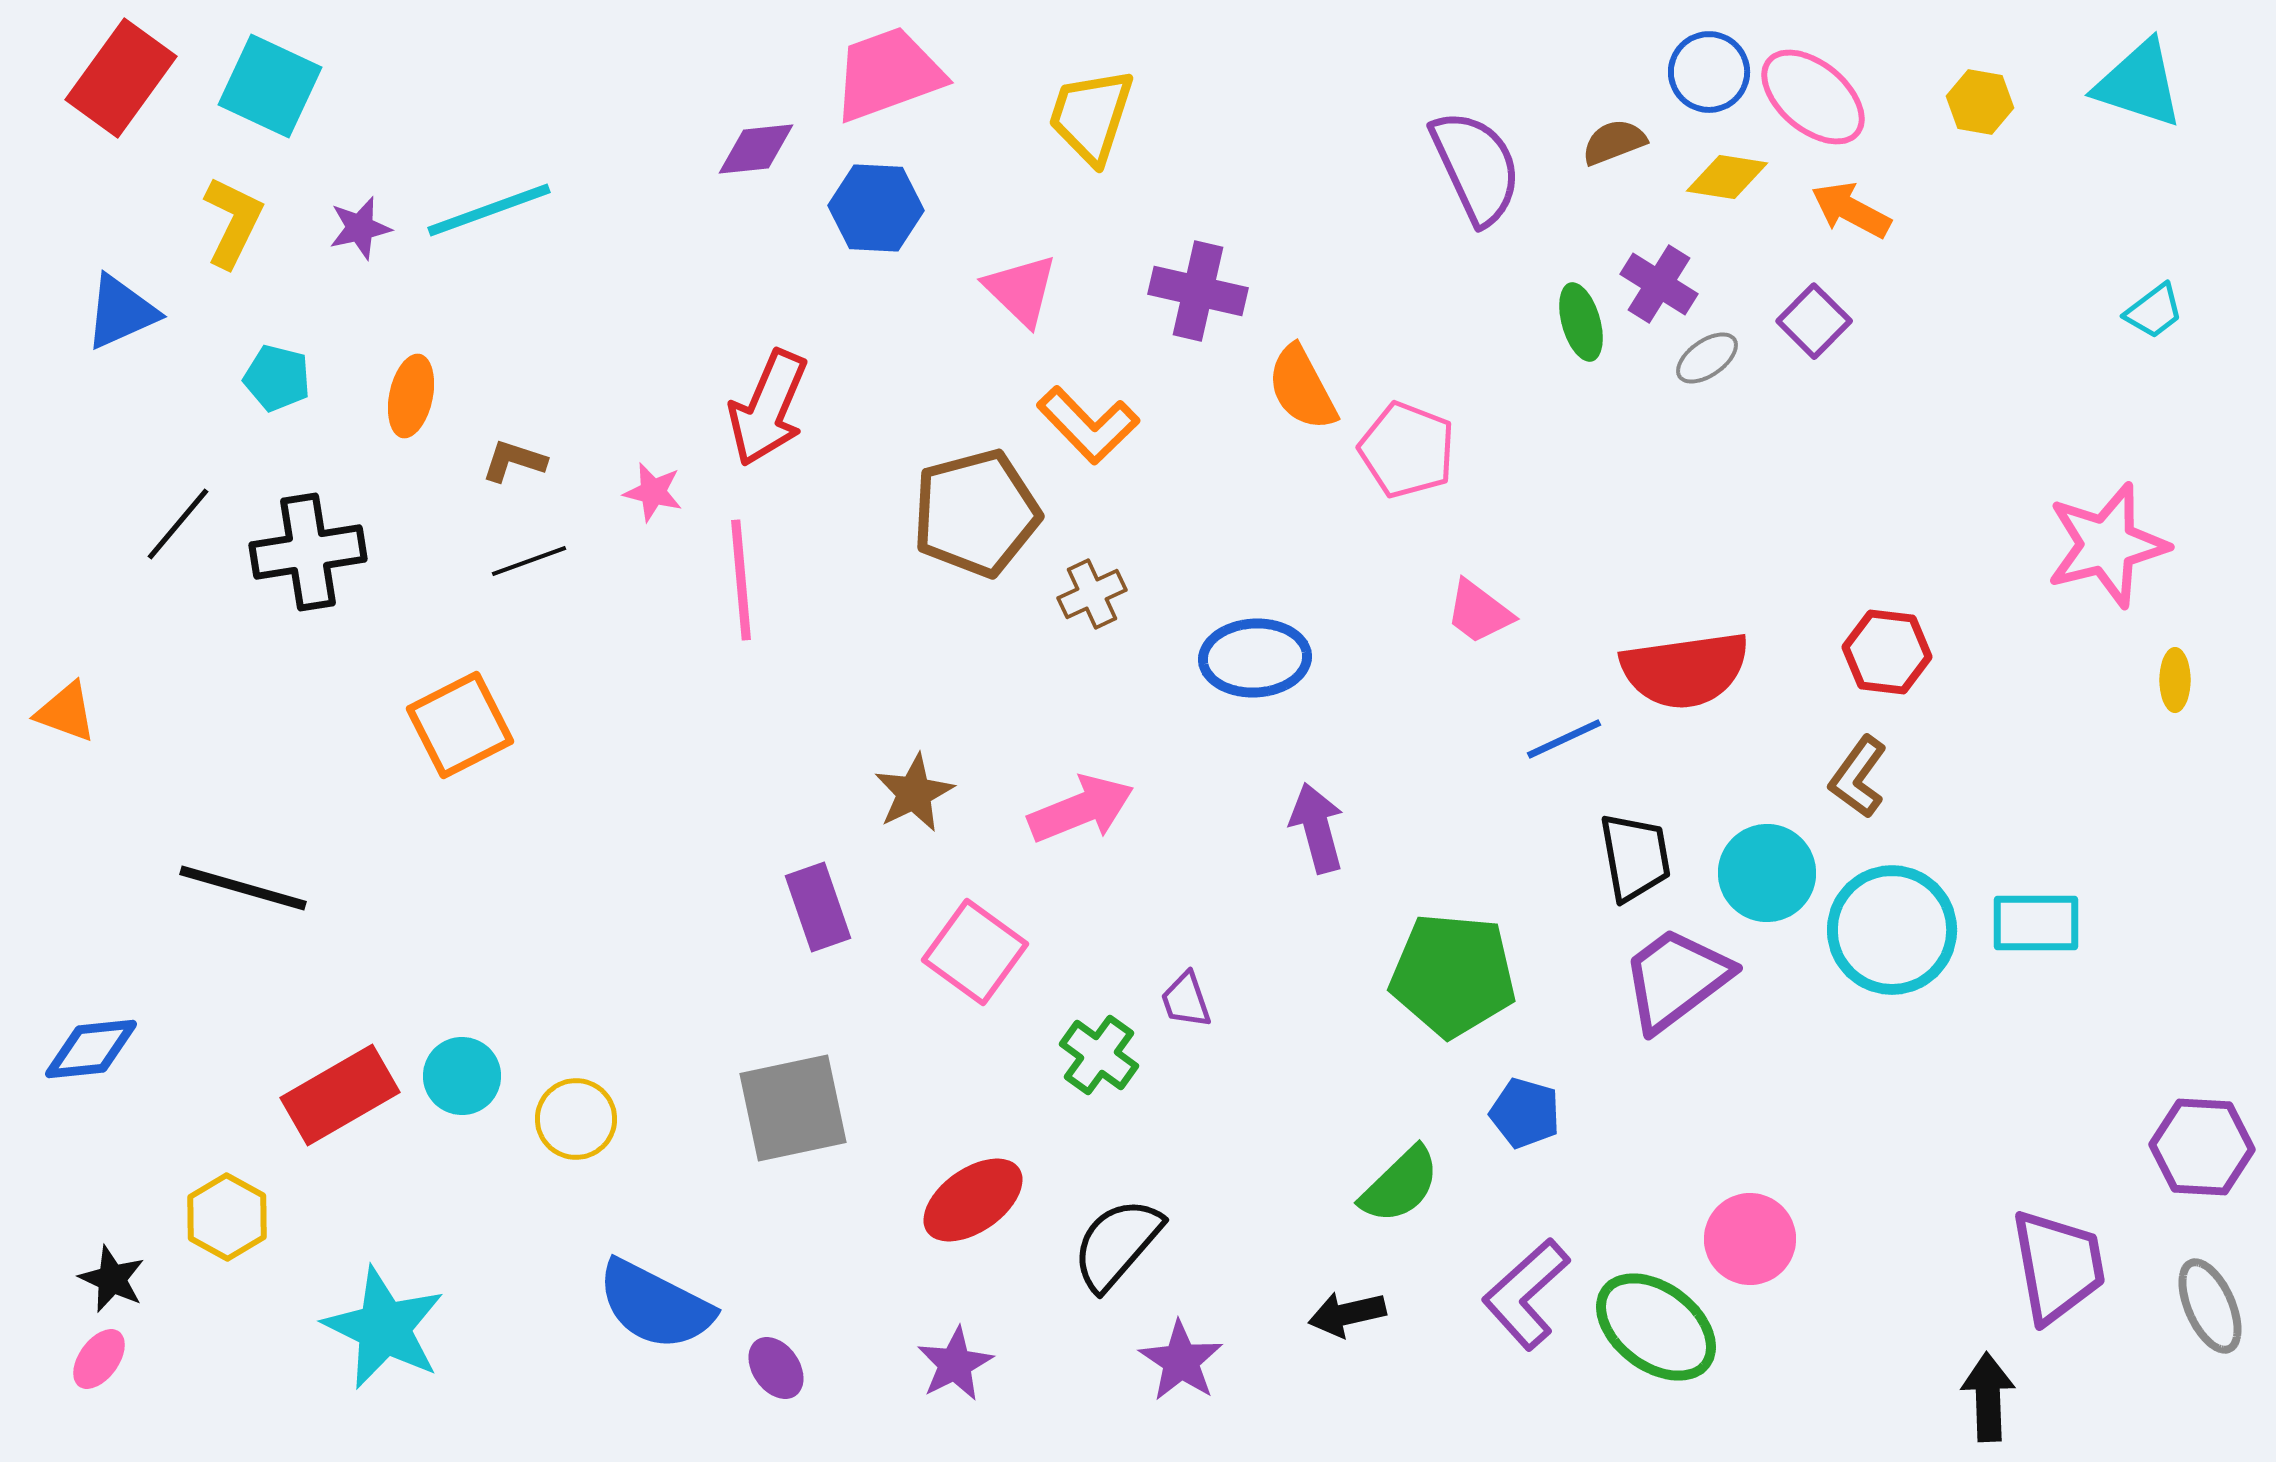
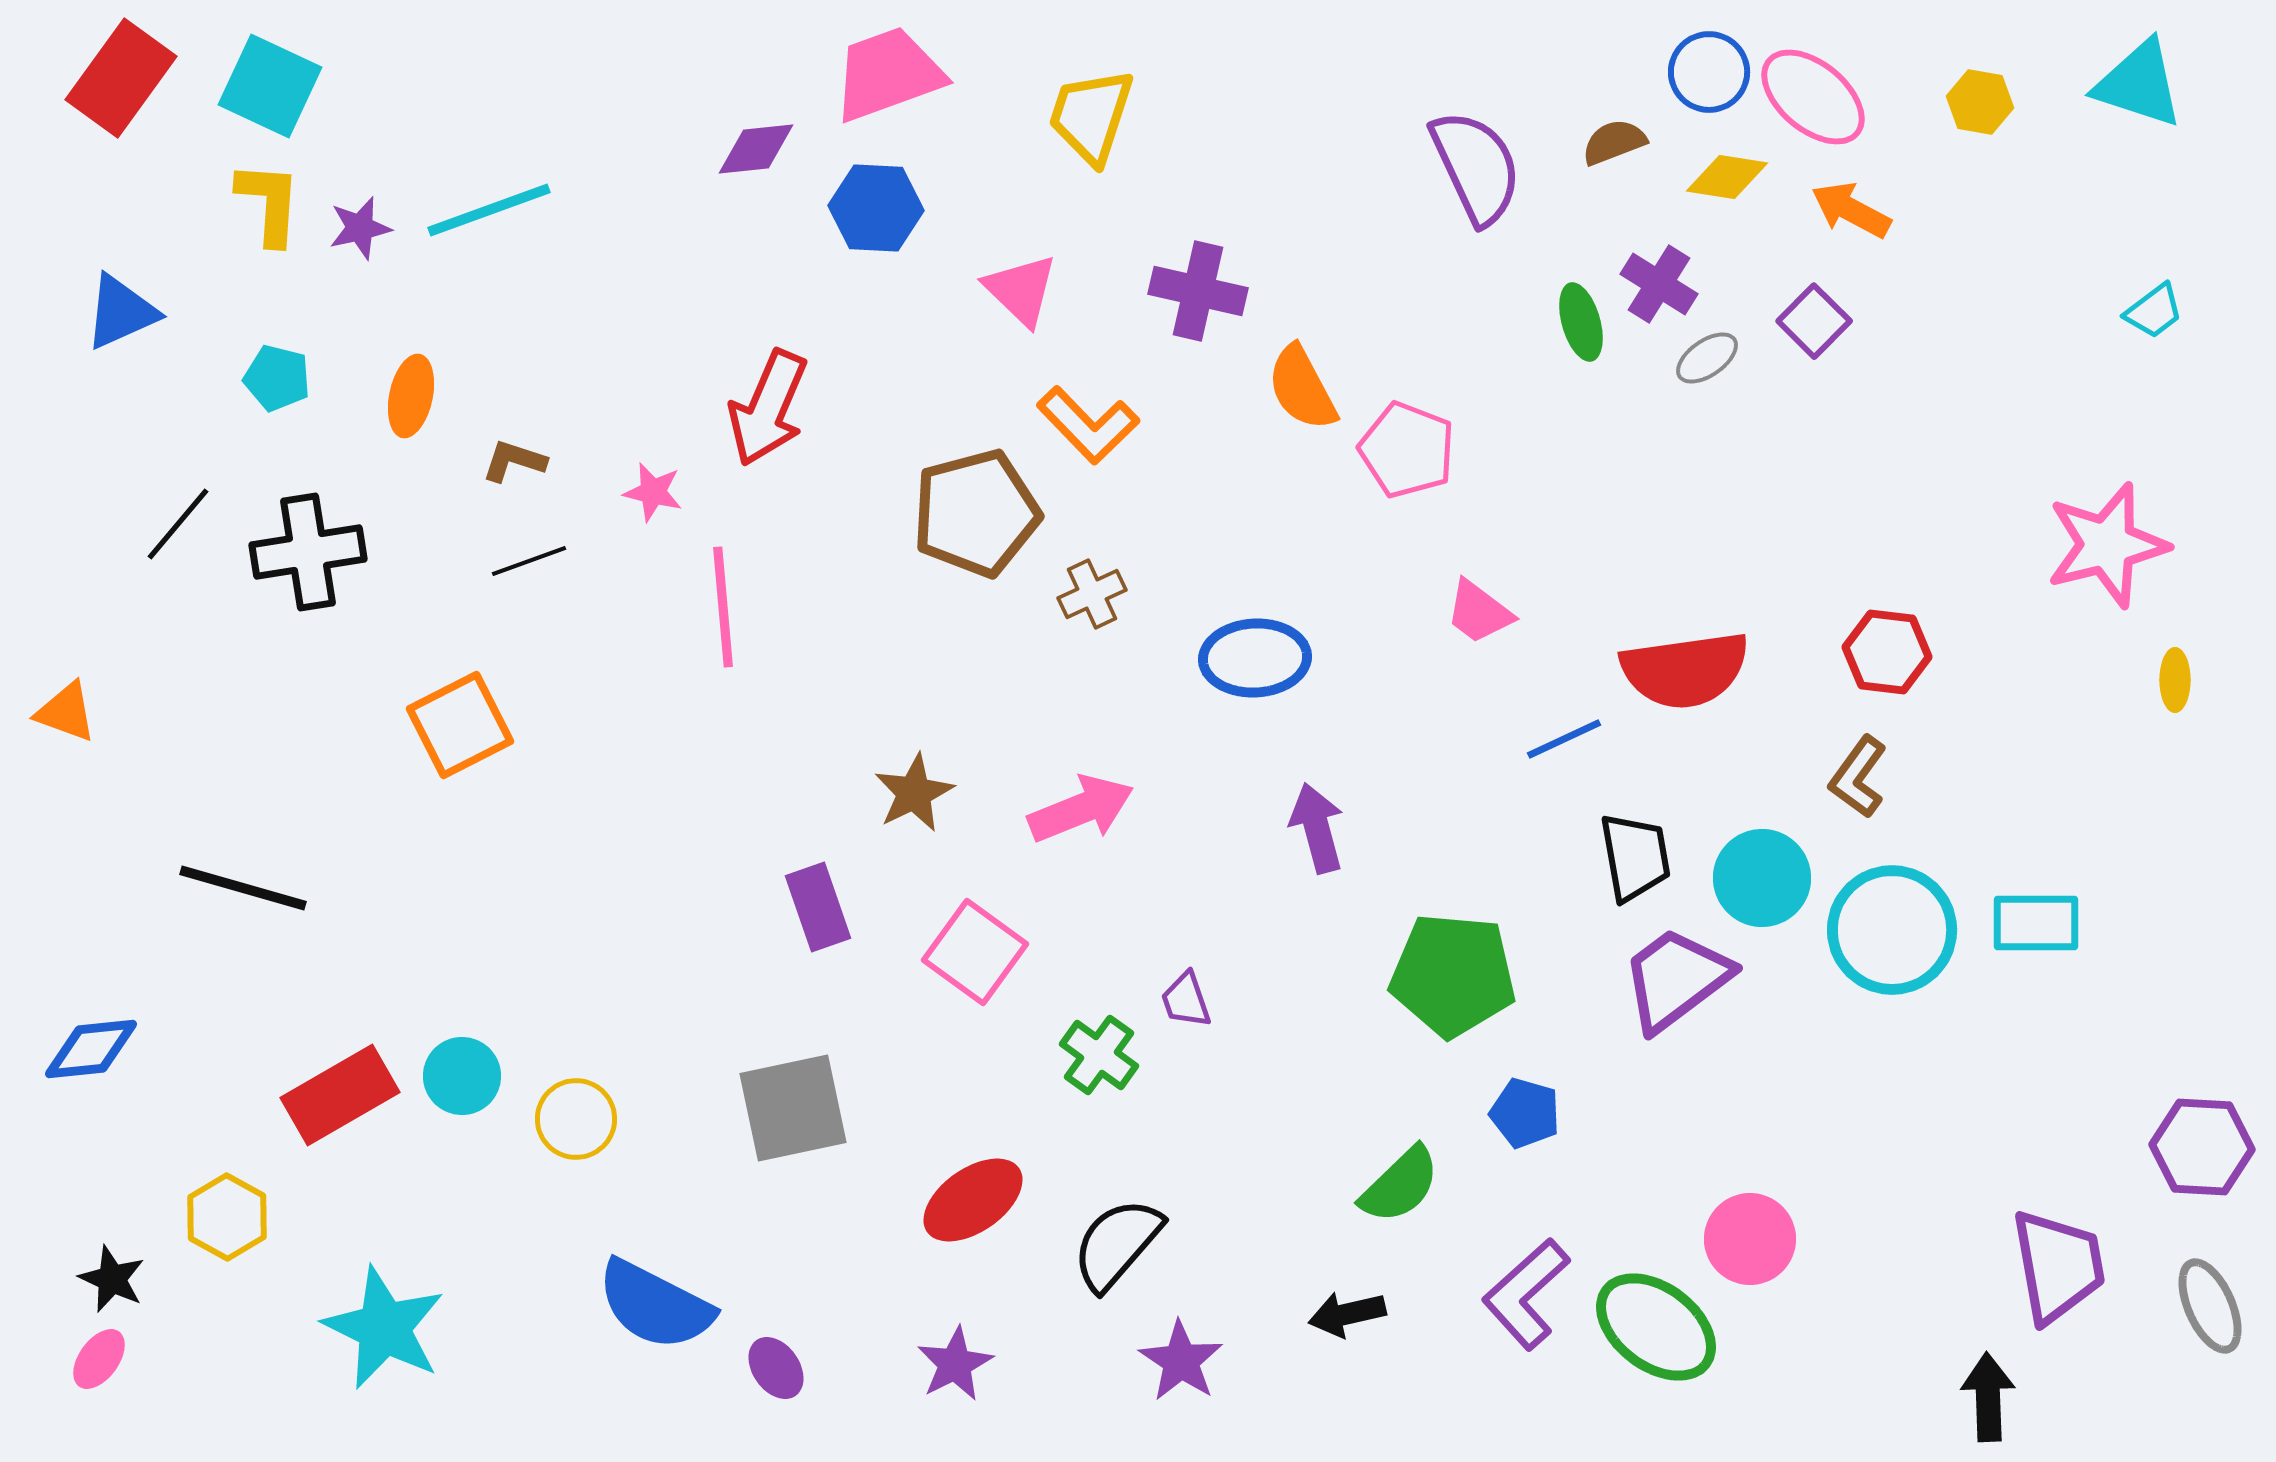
yellow L-shape at (233, 222): moved 36 px right, 19 px up; rotated 22 degrees counterclockwise
pink line at (741, 580): moved 18 px left, 27 px down
cyan circle at (1767, 873): moved 5 px left, 5 px down
